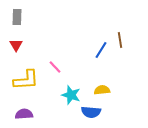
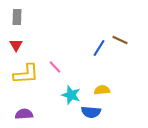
brown line: rotated 56 degrees counterclockwise
blue line: moved 2 px left, 2 px up
yellow L-shape: moved 6 px up
